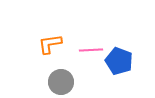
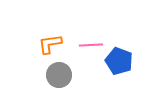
pink line: moved 5 px up
gray circle: moved 2 px left, 7 px up
